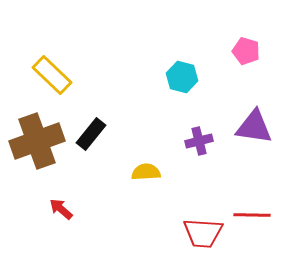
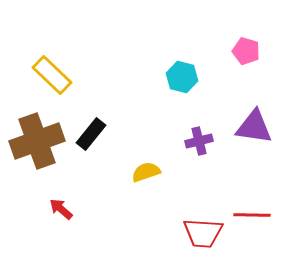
yellow semicircle: rotated 16 degrees counterclockwise
